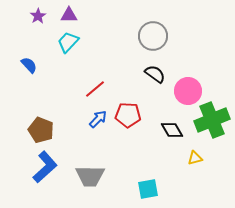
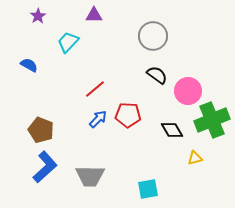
purple triangle: moved 25 px right
blue semicircle: rotated 18 degrees counterclockwise
black semicircle: moved 2 px right, 1 px down
